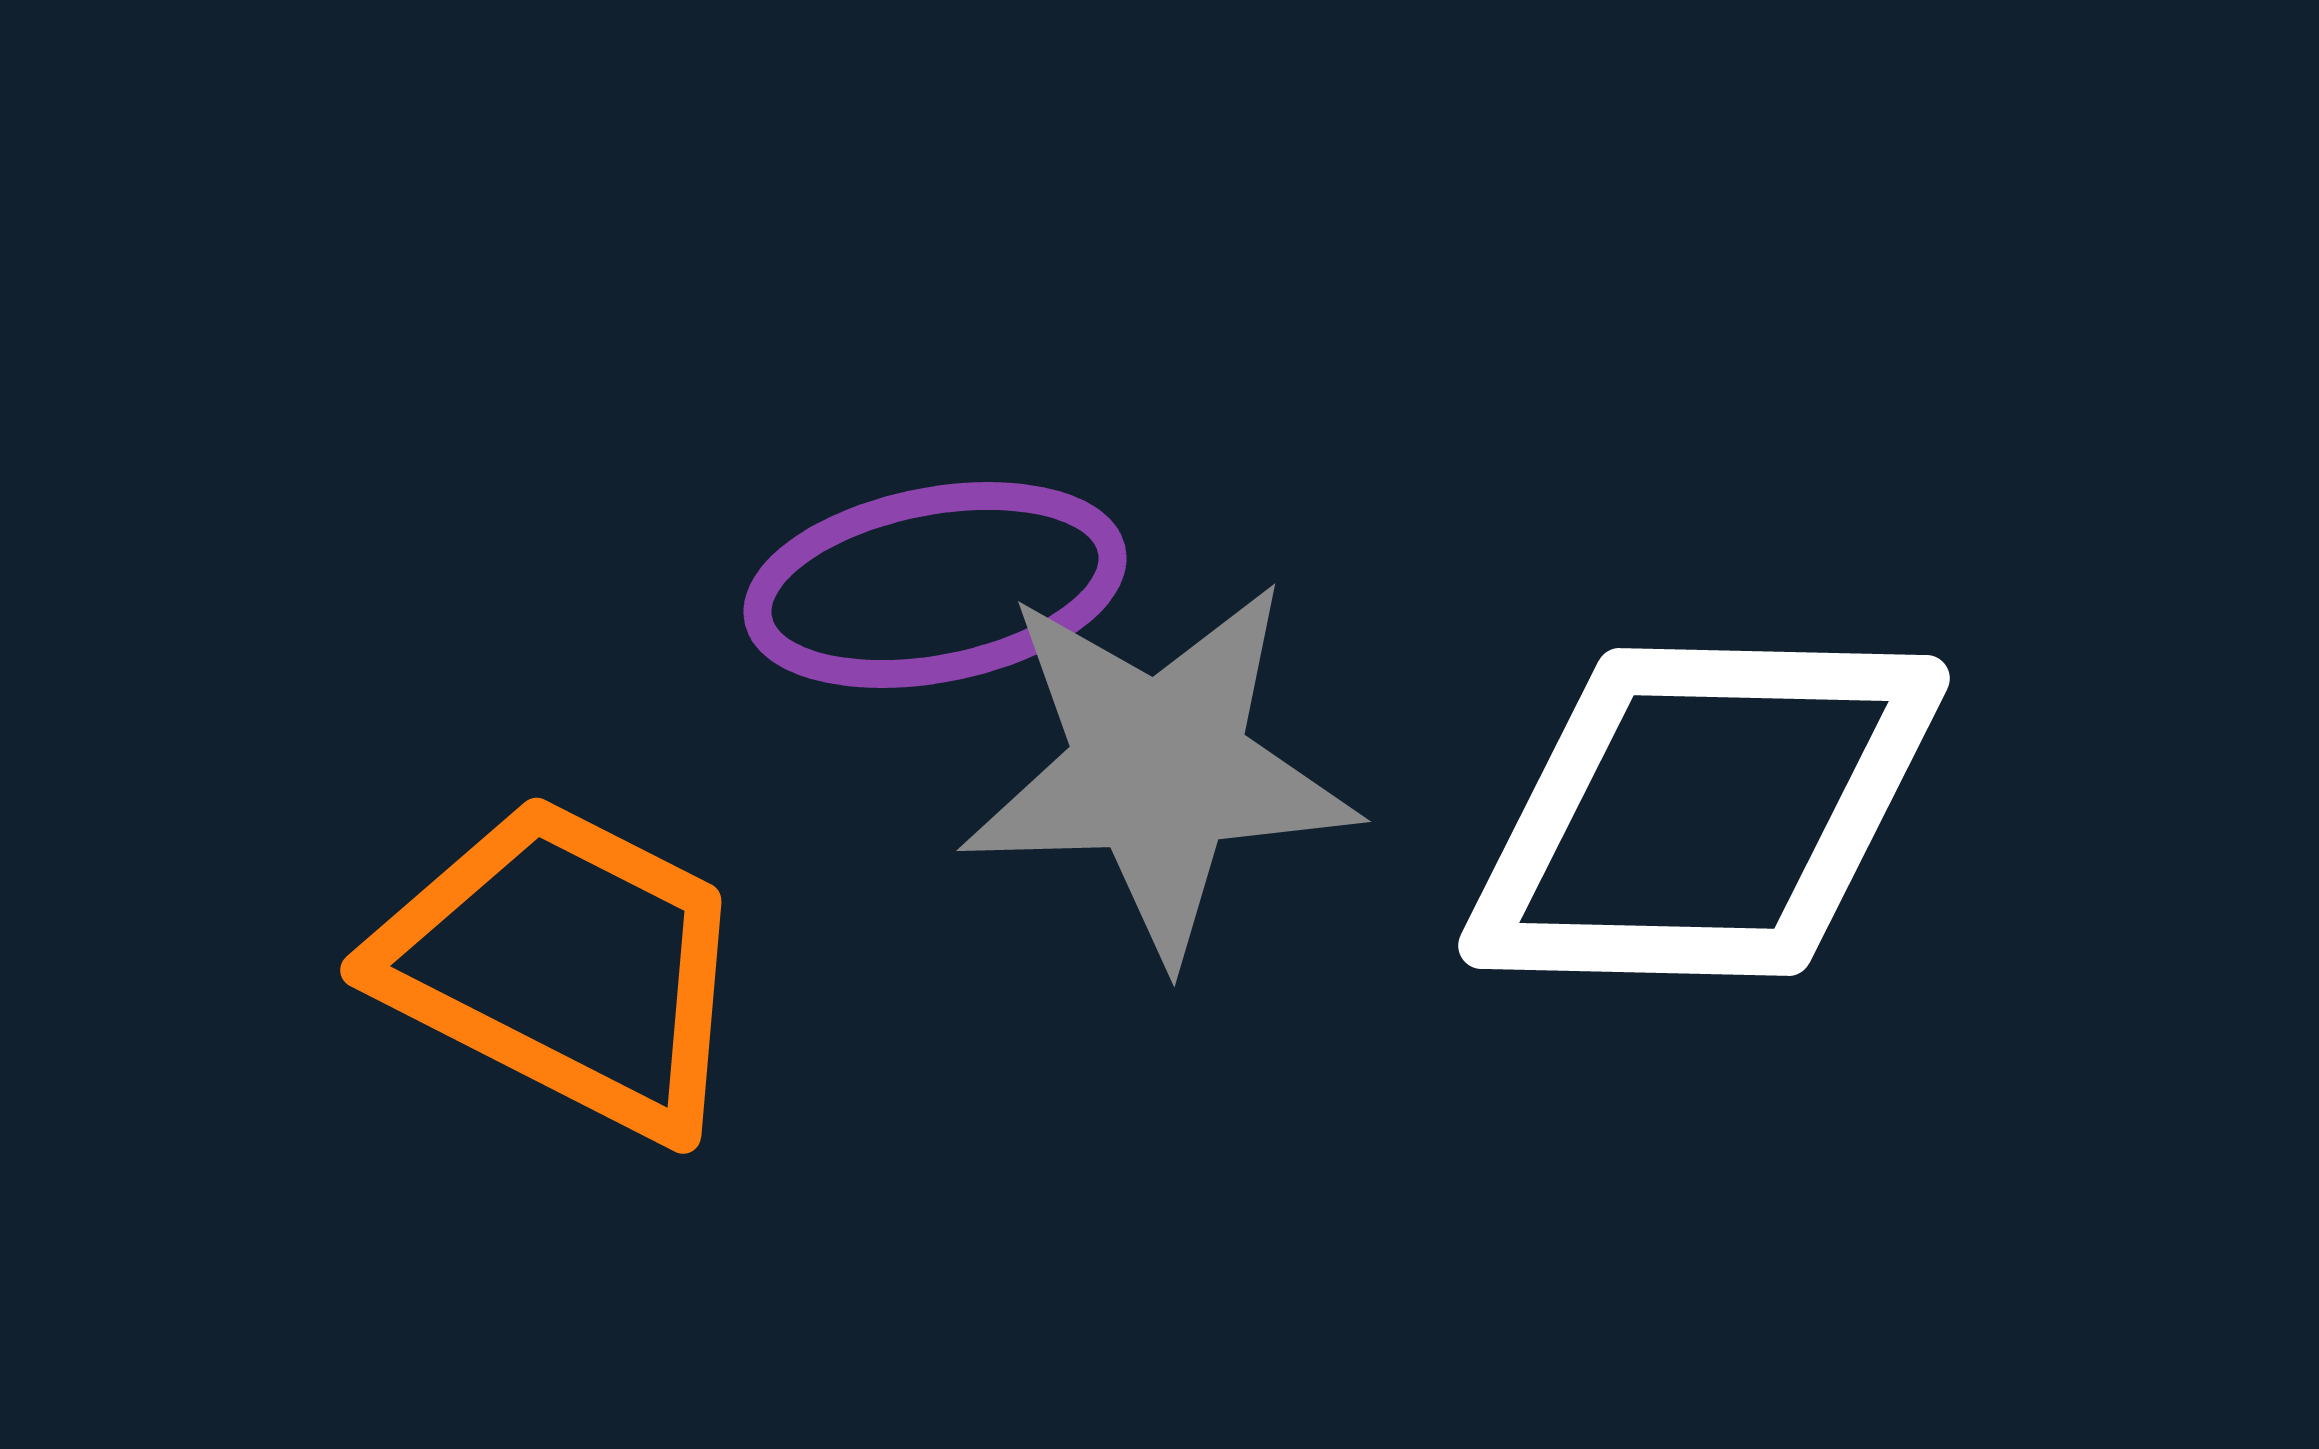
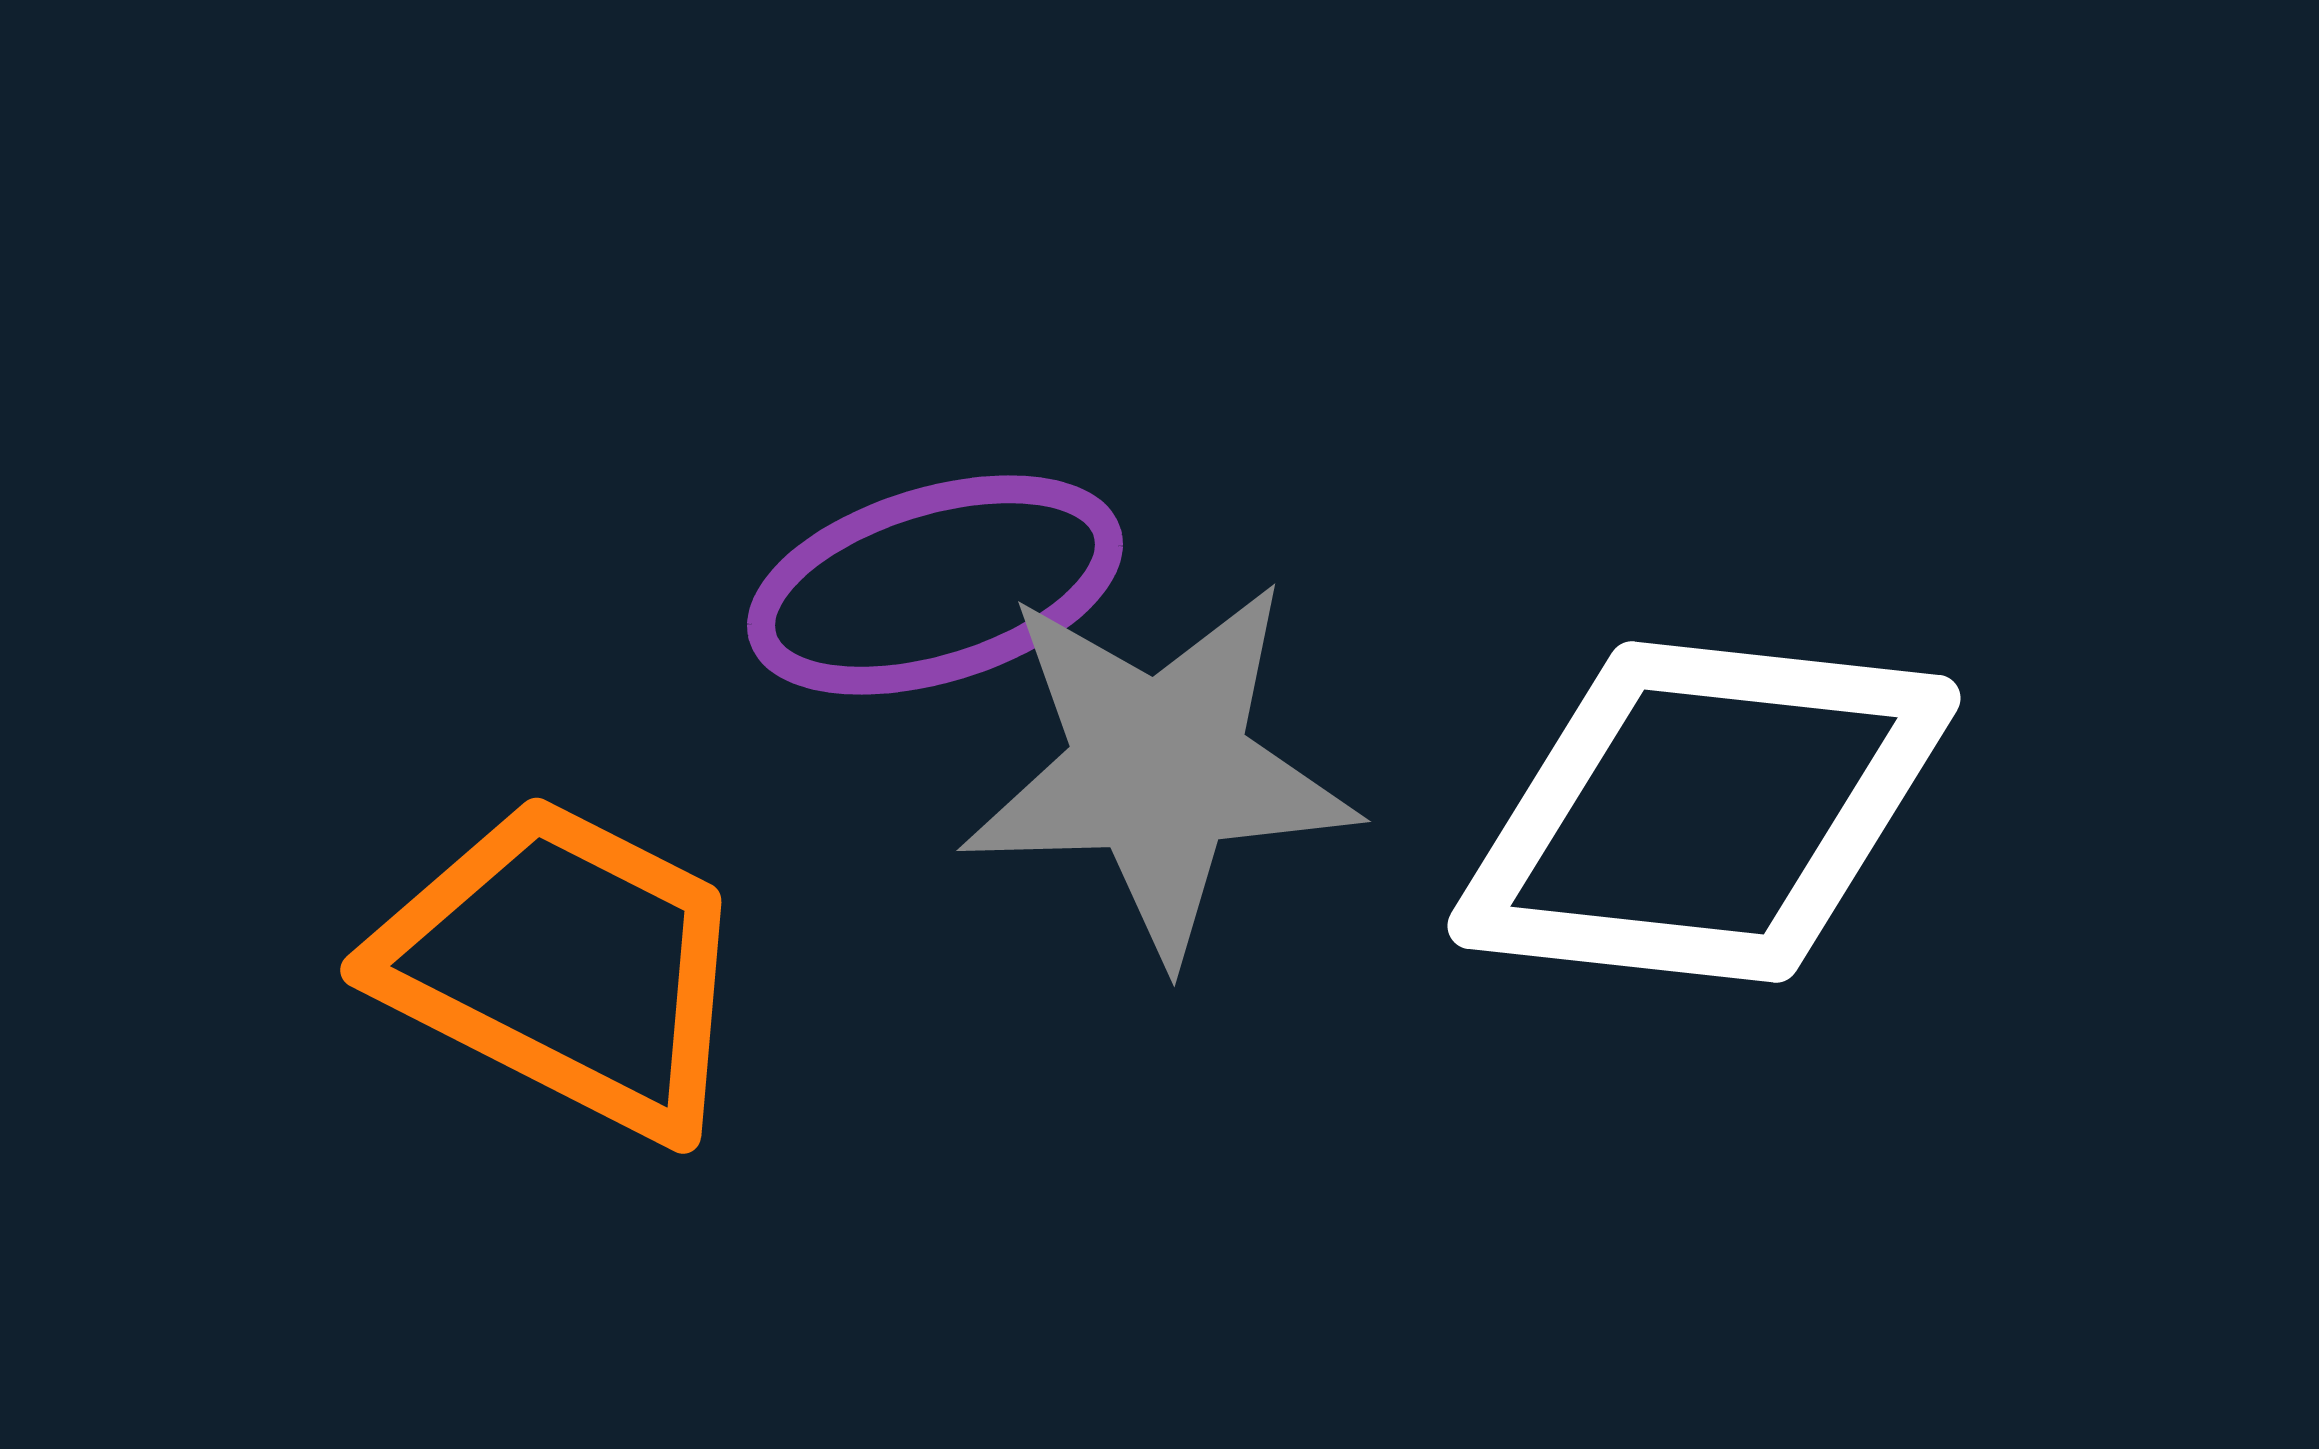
purple ellipse: rotated 6 degrees counterclockwise
white diamond: rotated 5 degrees clockwise
